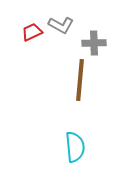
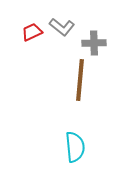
gray L-shape: moved 1 px right, 2 px down; rotated 10 degrees clockwise
